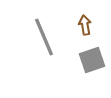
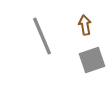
gray line: moved 2 px left, 1 px up
